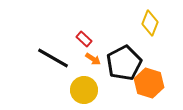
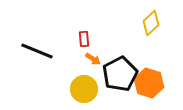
yellow diamond: moved 1 px right; rotated 25 degrees clockwise
red rectangle: rotated 42 degrees clockwise
black line: moved 16 px left, 7 px up; rotated 8 degrees counterclockwise
black pentagon: moved 4 px left, 11 px down
yellow circle: moved 1 px up
